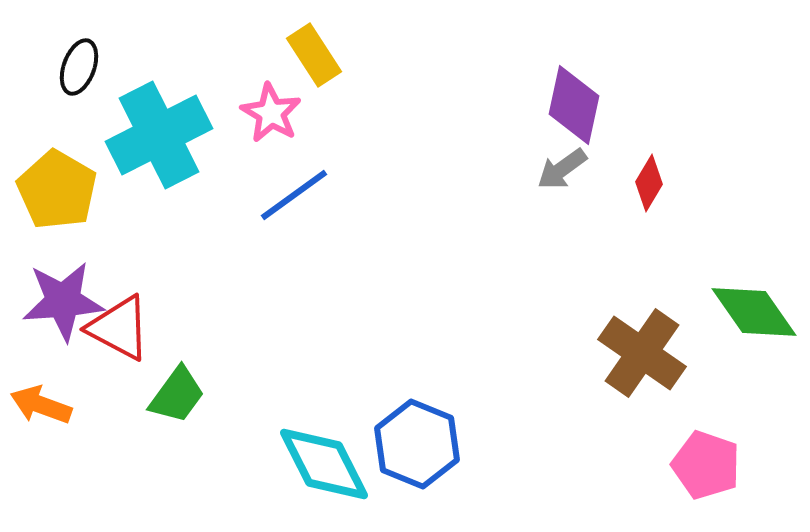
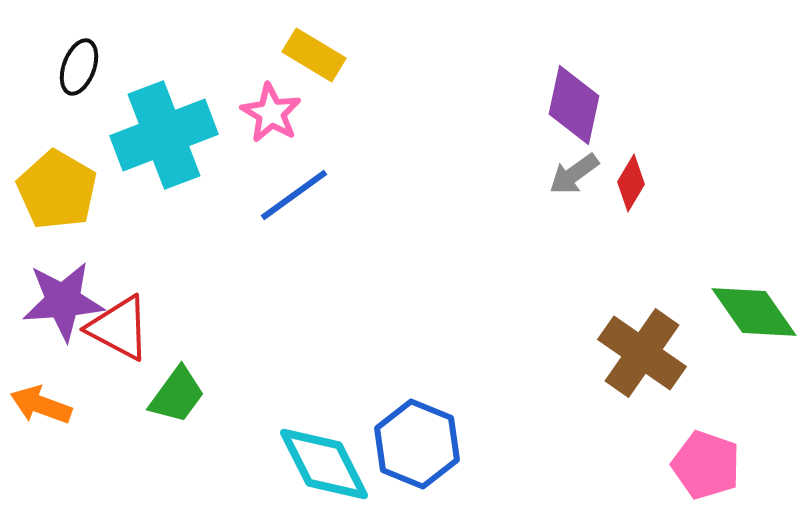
yellow rectangle: rotated 26 degrees counterclockwise
cyan cross: moved 5 px right; rotated 6 degrees clockwise
gray arrow: moved 12 px right, 5 px down
red diamond: moved 18 px left
